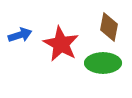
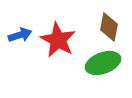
red star: moved 3 px left, 4 px up
green ellipse: rotated 20 degrees counterclockwise
